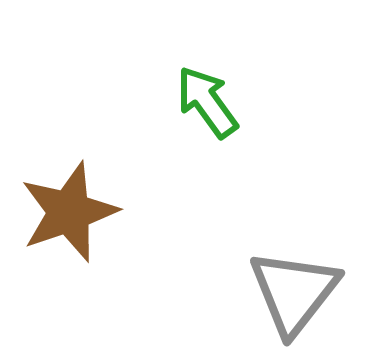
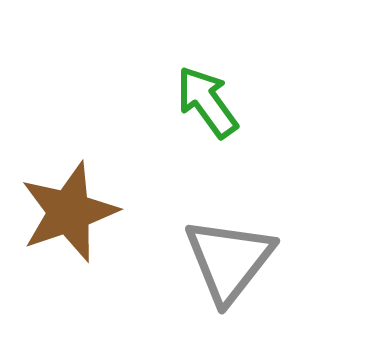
gray triangle: moved 65 px left, 32 px up
